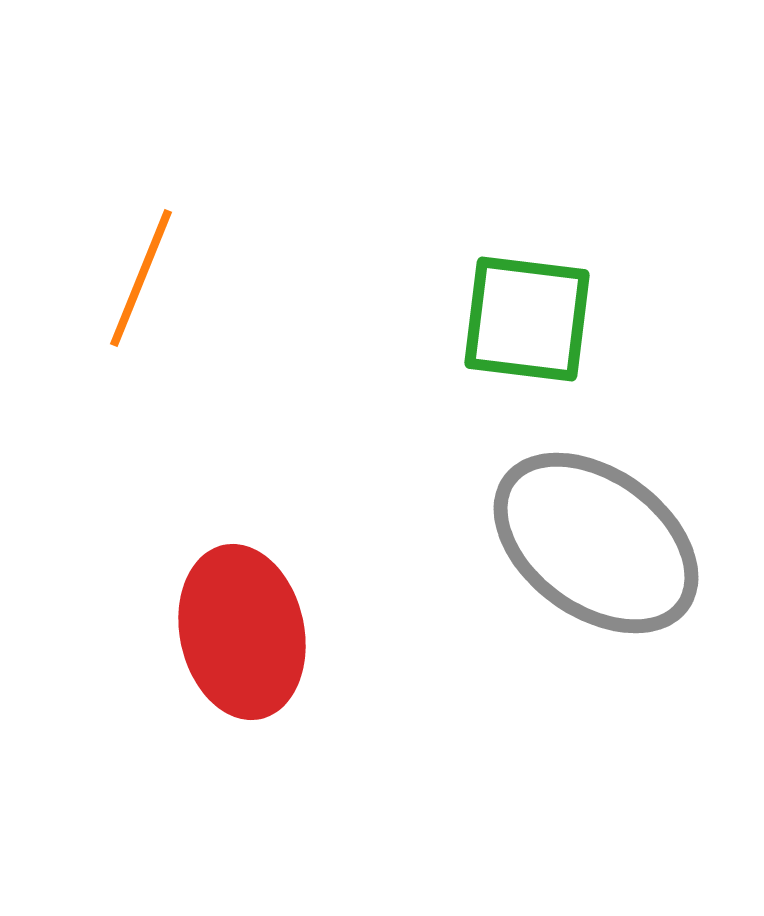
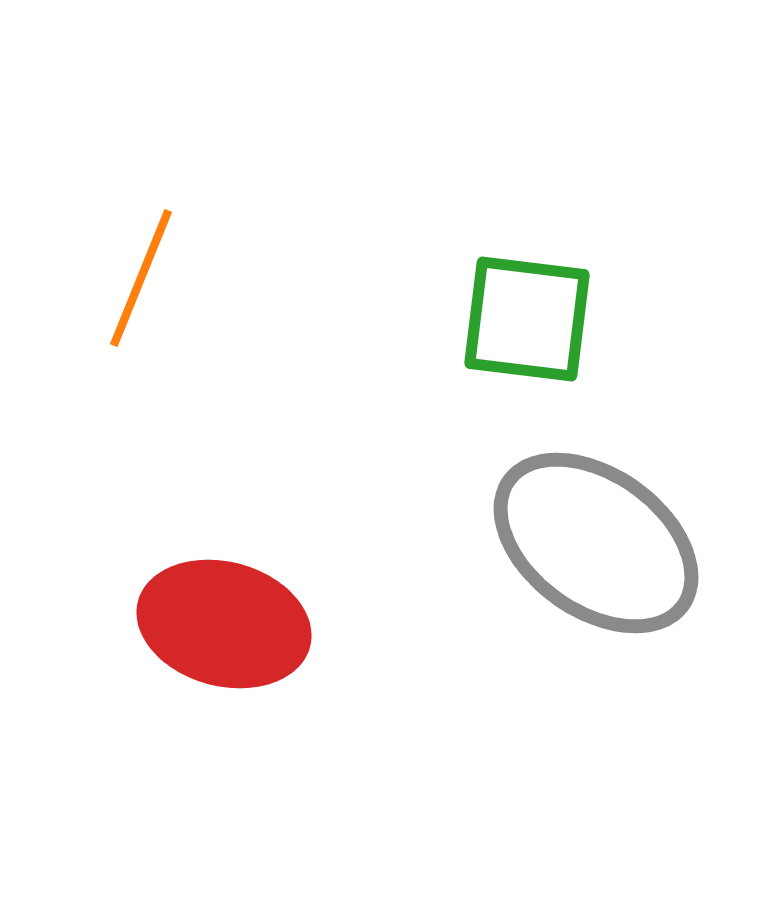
red ellipse: moved 18 px left, 8 px up; rotated 63 degrees counterclockwise
